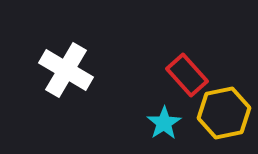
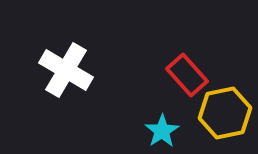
yellow hexagon: moved 1 px right
cyan star: moved 2 px left, 8 px down
